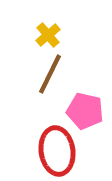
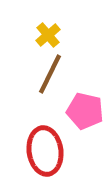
red ellipse: moved 12 px left
